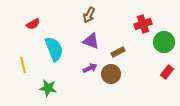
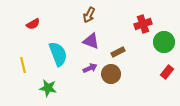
cyan semicircle: moved 4 px right, 5 px down
